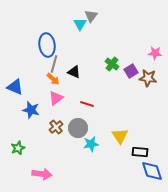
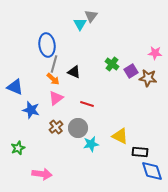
yellow triangle: rotated 30 degrees counterclockwise
